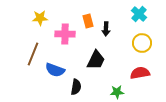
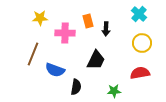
pink cross: moved 1 px up
green star: moved 3 px left, 1 px up
